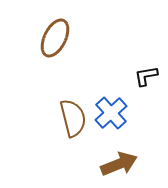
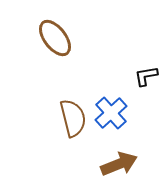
brown ellipse: rotated 63 degrees counterclockwise
